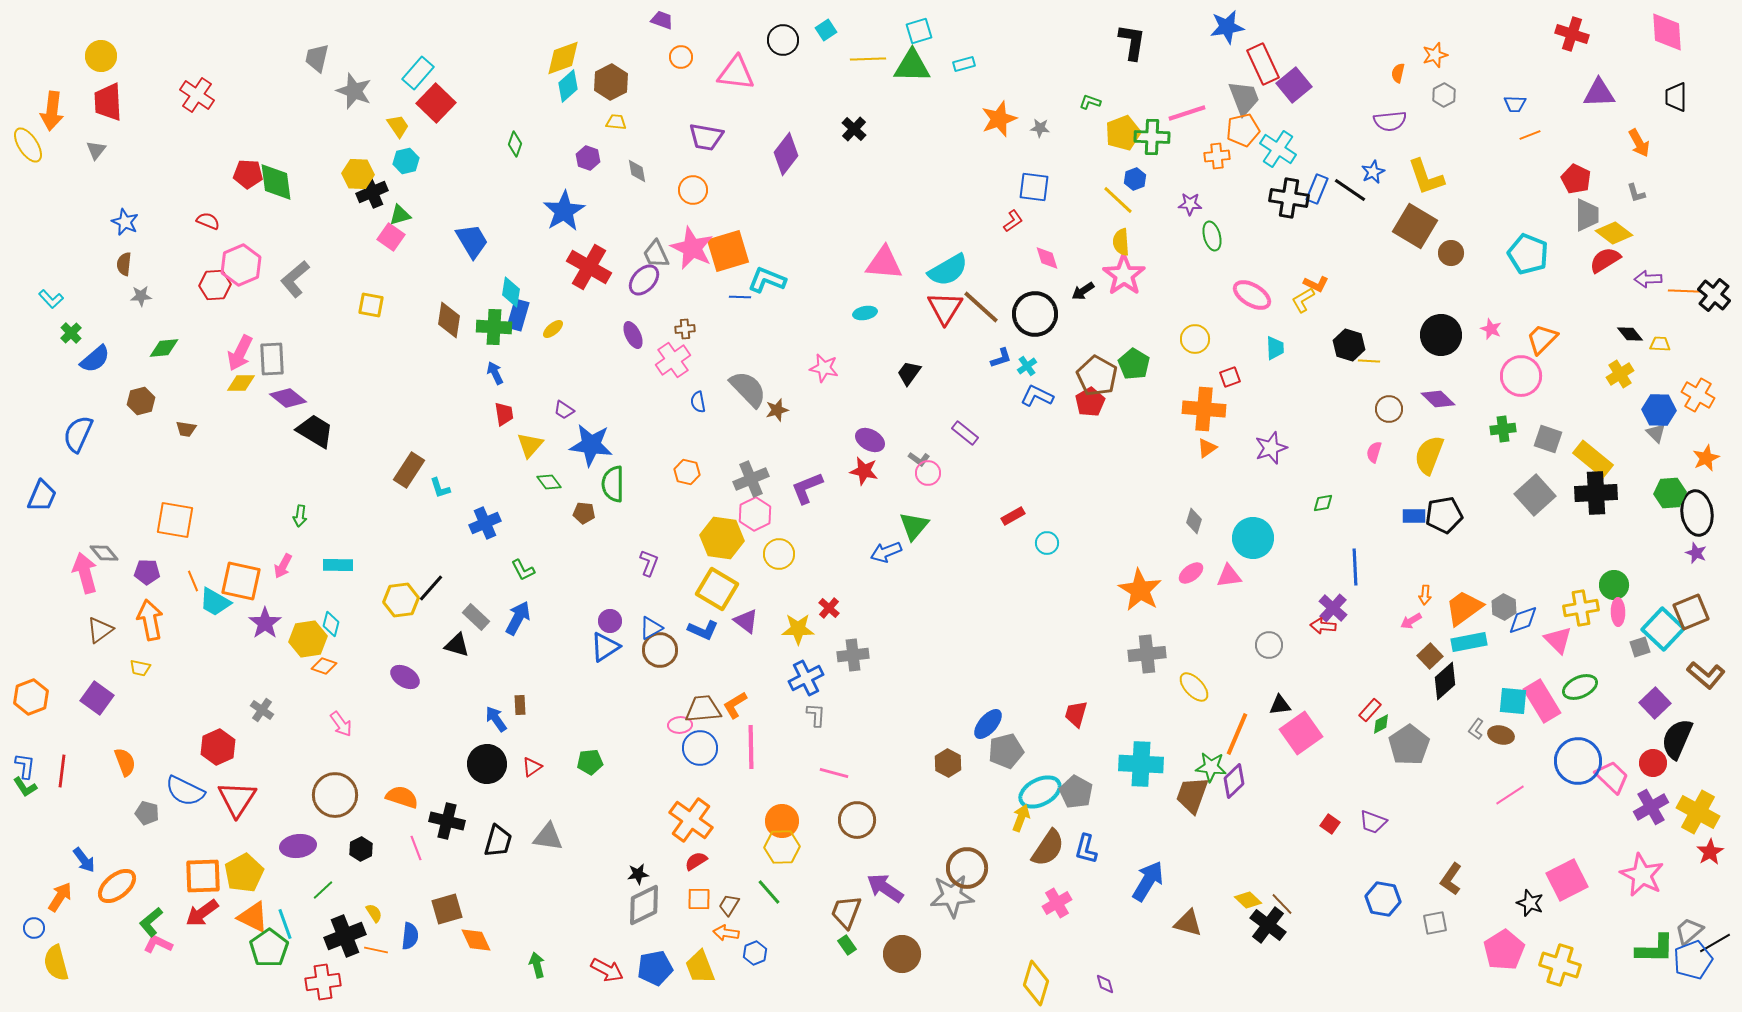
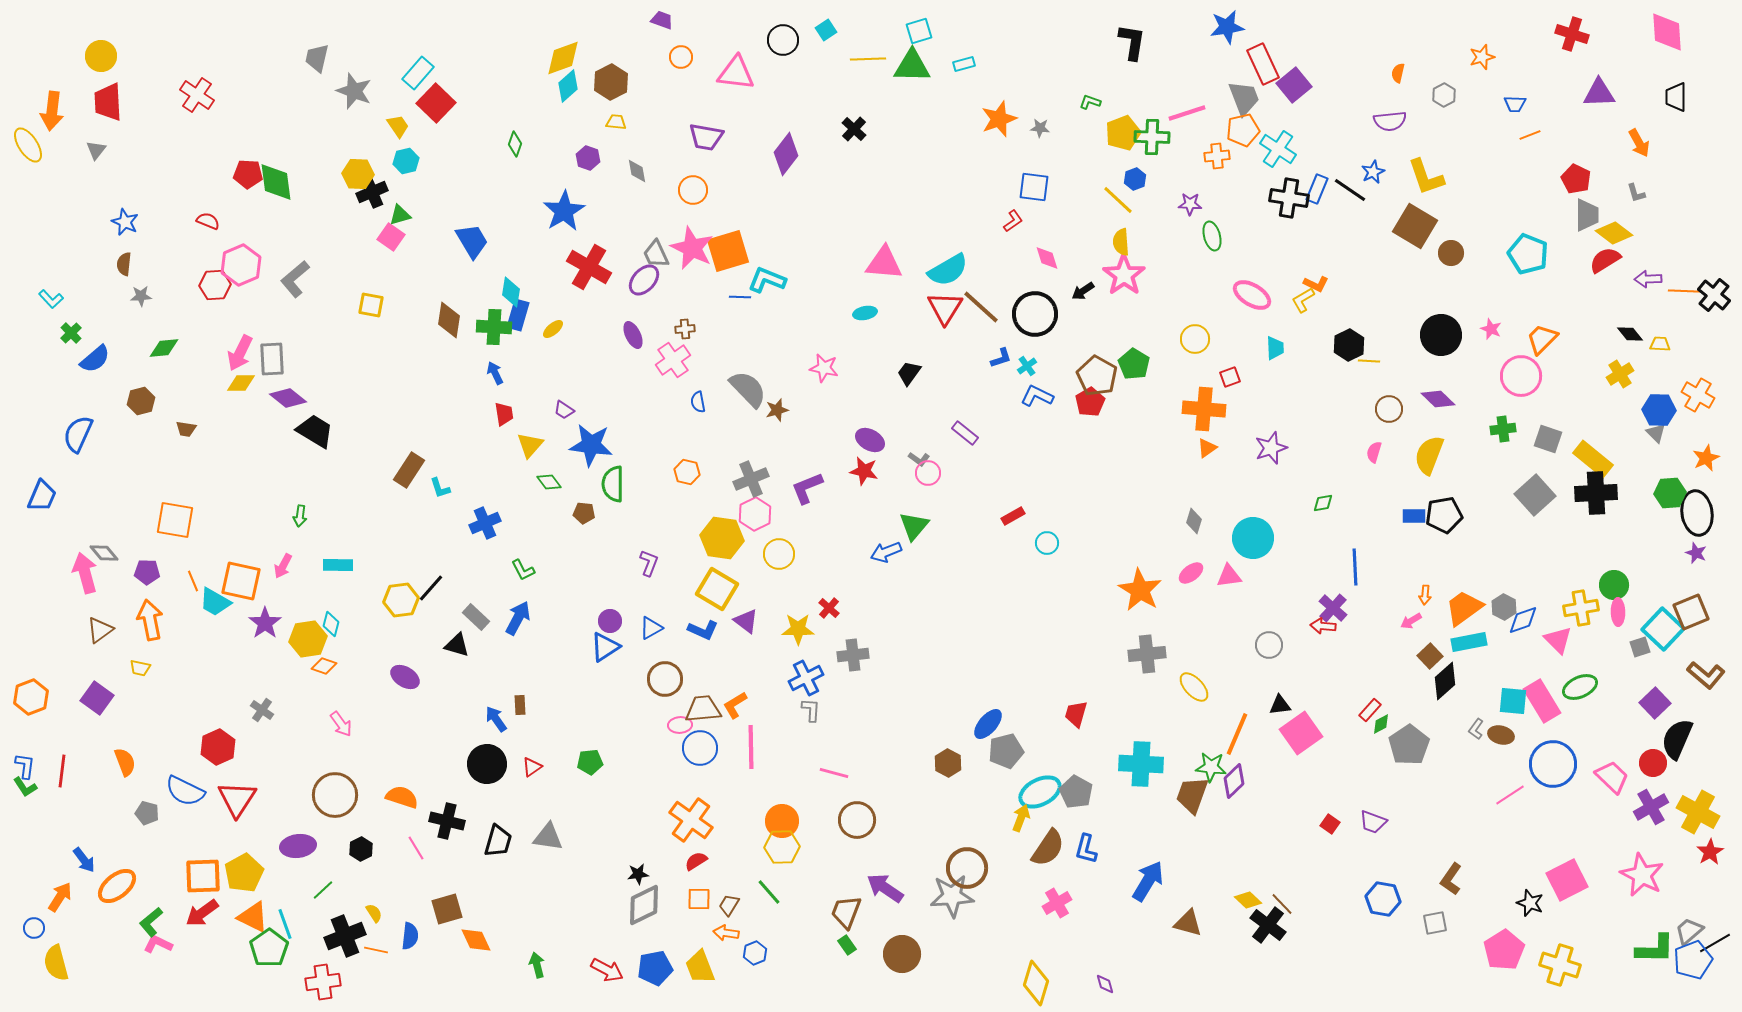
orange star at (1435, 55): moved 47 px right, 2 px down
black hexagon at (1349, 345): rotated 16 degrees clockwise
brown circle at (660, 650): moved 5 px right, 29 px down
gray L-shape at (816, 715): moved 5 px left, 5 px up
blue circle at (1578, 761): moved 25 px left, 3 px down
pink line at (416, 848): rotated 10 degrees counterclockwise
